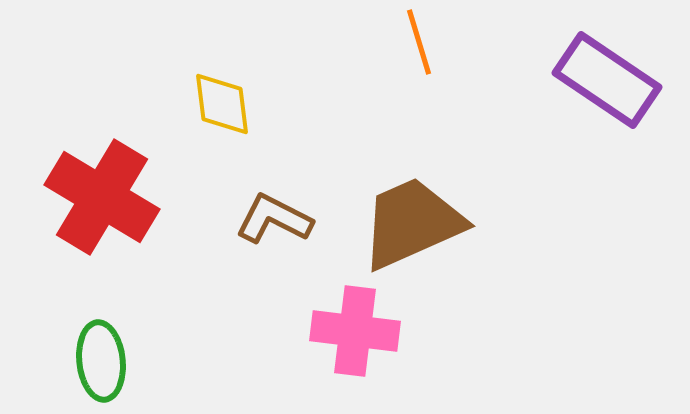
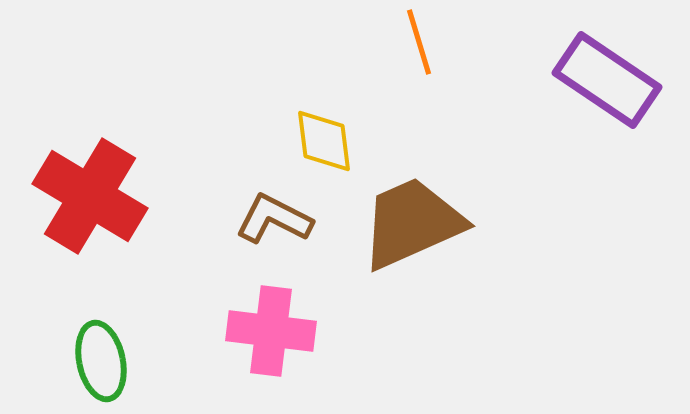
yellow diamond: moved 102 px right, 37 px down
red cross: moved 12 px left, 1 px up
pink cross: moved 84 px left
green ellipse: rotated 6 degrees counterclockwise
